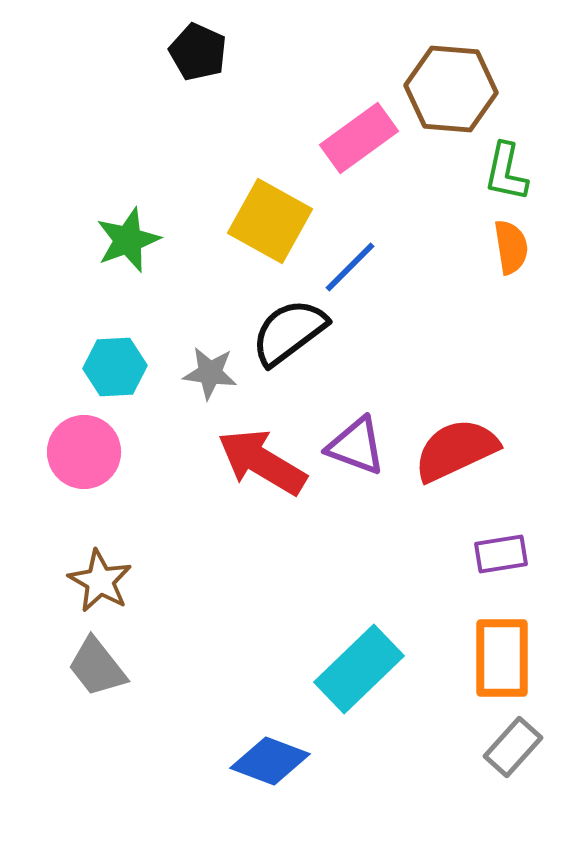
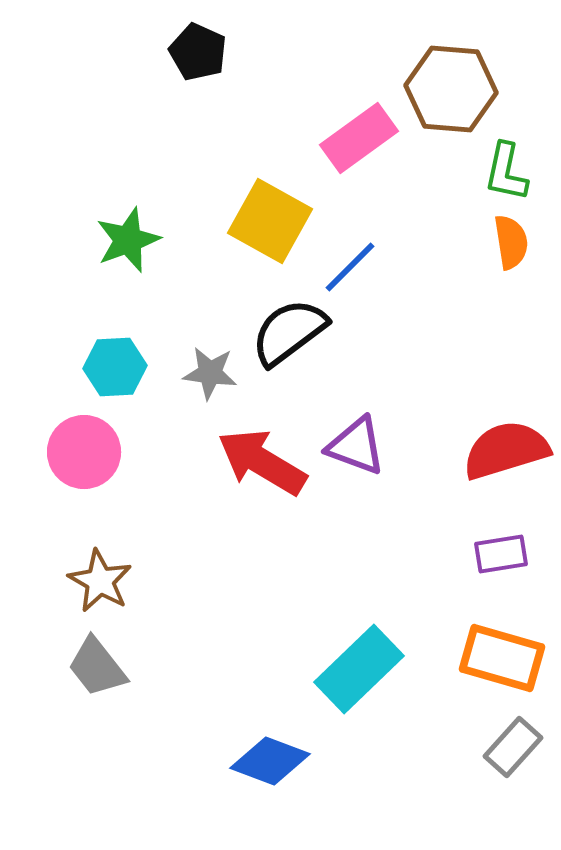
orange semicircle: moved 5 px up
red semicircle: moved 50 px right; rotated 8 degrees clockwise
orange rectangle: rotated 74 degrees counterclockwise
